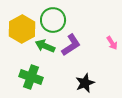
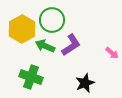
green circle: moved 1 px left
pink arrow: moved 10 px down; rotated 16 degrees counterclockwise
